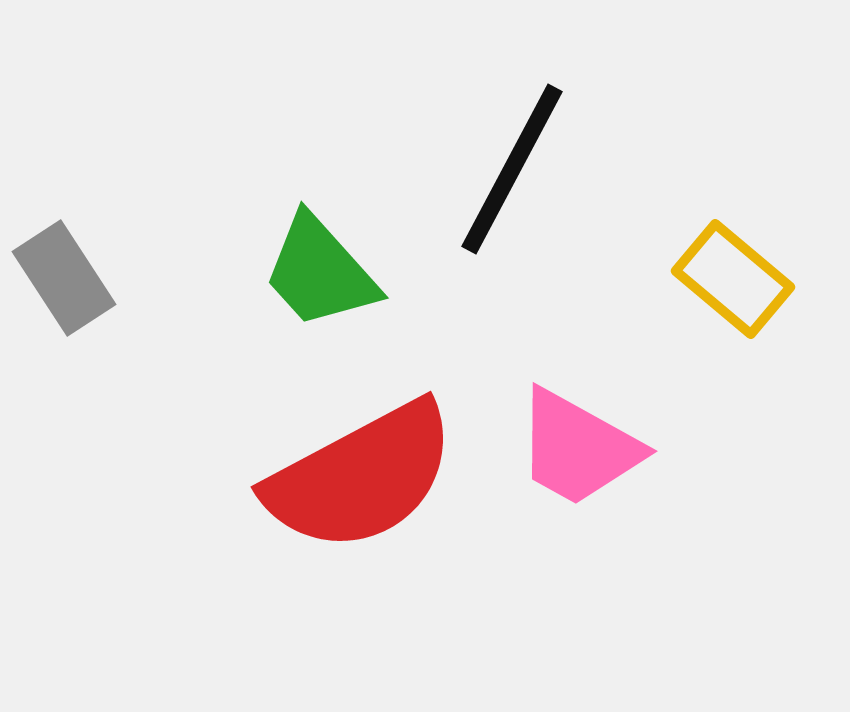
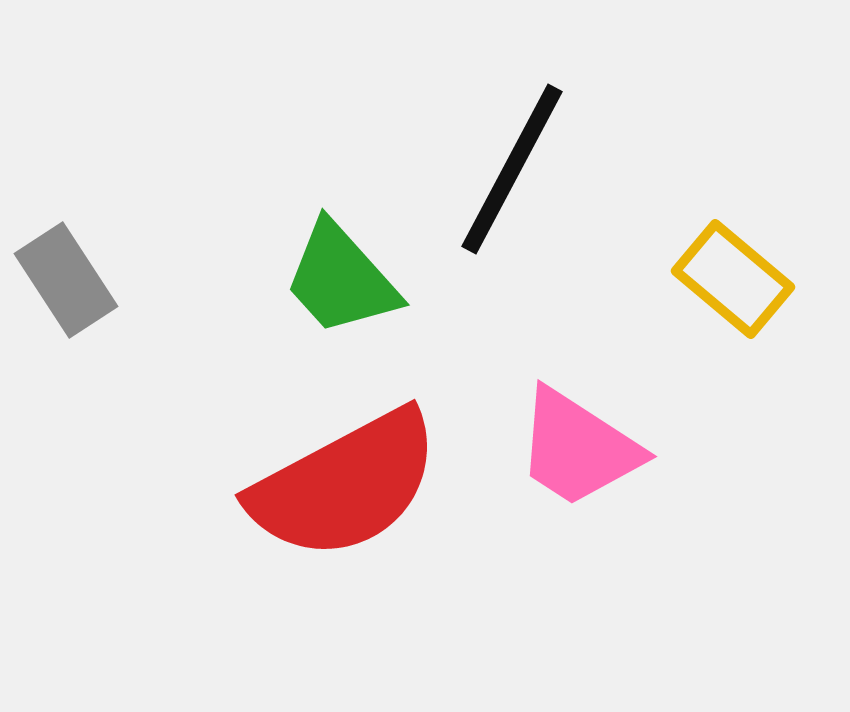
green trapezoid: moved 21 px right, 7 px down
gray rectangle: moved 2 px right, 2 px down
pink trapezoid: rotated 4 degrees clockwise
red semicircle: moved 16 px left, 8 px down
